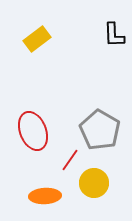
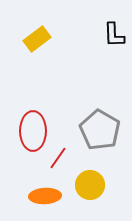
red ellipse: rotated 21 degrees clockwise
red line: moved 12 px left, 2 px up
yellow circle: moved 4 px left, 2 px down
